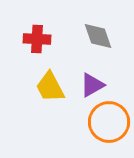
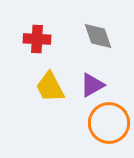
orange circle: moved 1 px down
